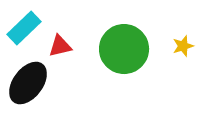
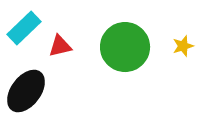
green circle: moved 1 px right, 2 px up
black ellipse: moved 2 px left, 8 px down
